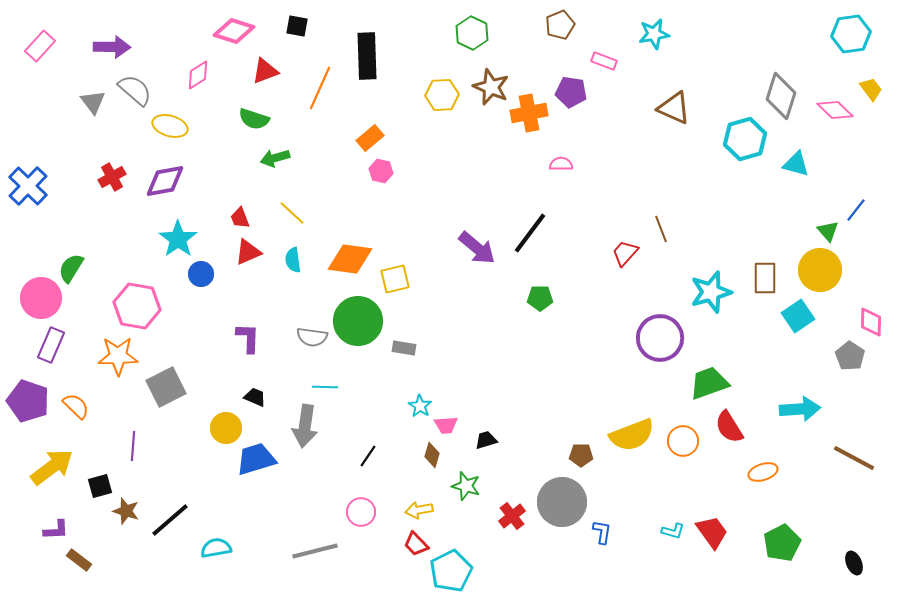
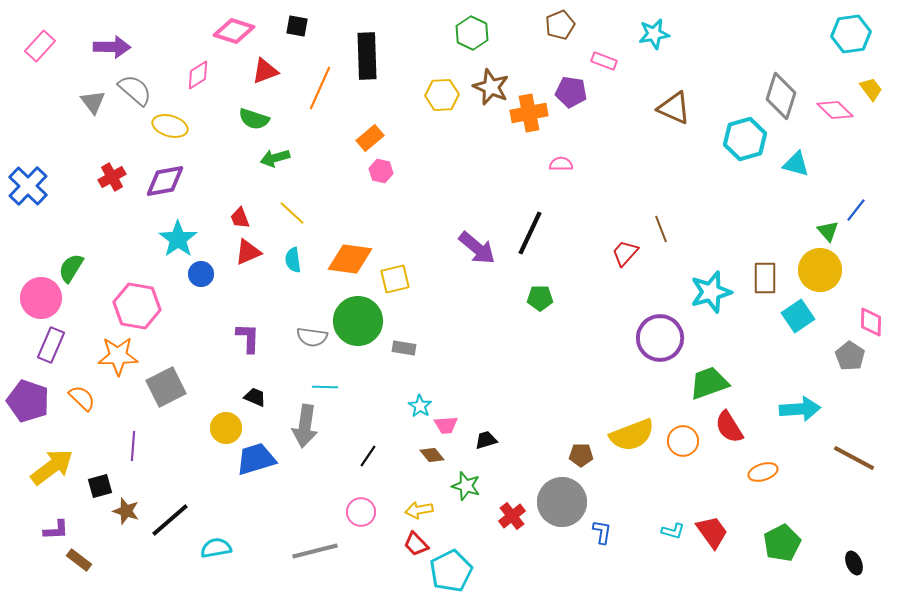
black line at (530, 233): rotated 12 degrees counterclockwise
orange semicircle at (76, 406): moved 6 px right, 8 px up
brown diamond at (432, 455): rotated 55 degrees counterclockwise
